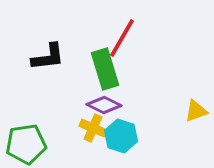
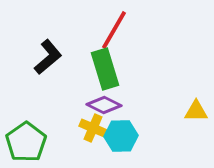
red line: moved 8 px left, 8 px up
black L-shape: rotated 33 degrees counterclockwise
yellow triangle: rotated 20 degrees clockwise
cyan hexagon: rotated 20 degrees counterclockwise
green pentagon: moved 2 px up; rotated 27 degrees counterclockwise
